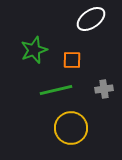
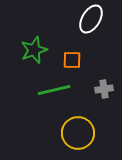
white ellipse: rotated 24 degrees counterclockwise
green line: moved 2 px left
yellow circle: moved 7 px right, 5 px down
